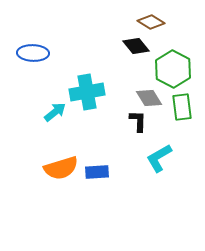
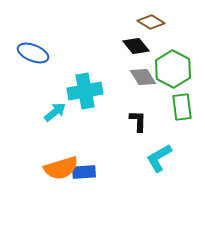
blue ellipse: rotated 20 degrees clockwise
cyan cross: moved 2 px left, 1 px up
gray diamond: moved 6 px left, 21 px up
blue rectangle: moved 13 px left
